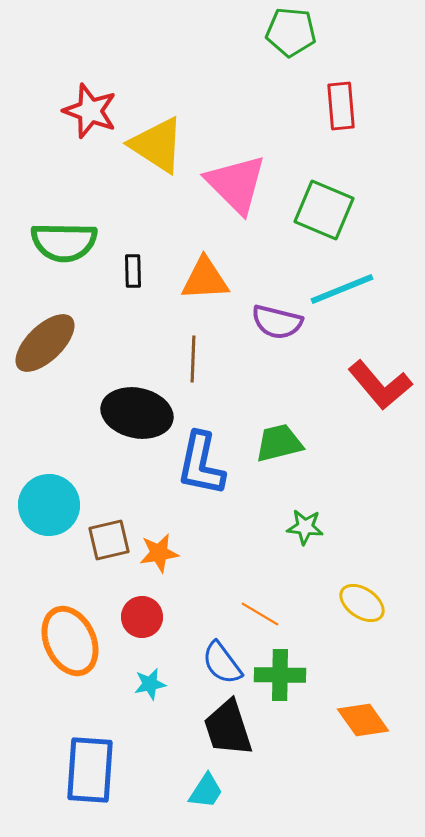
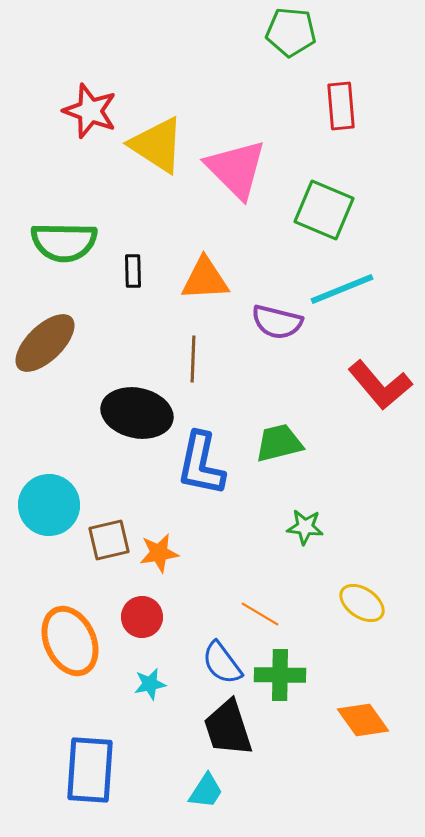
pink triangle: moved 15 px up
